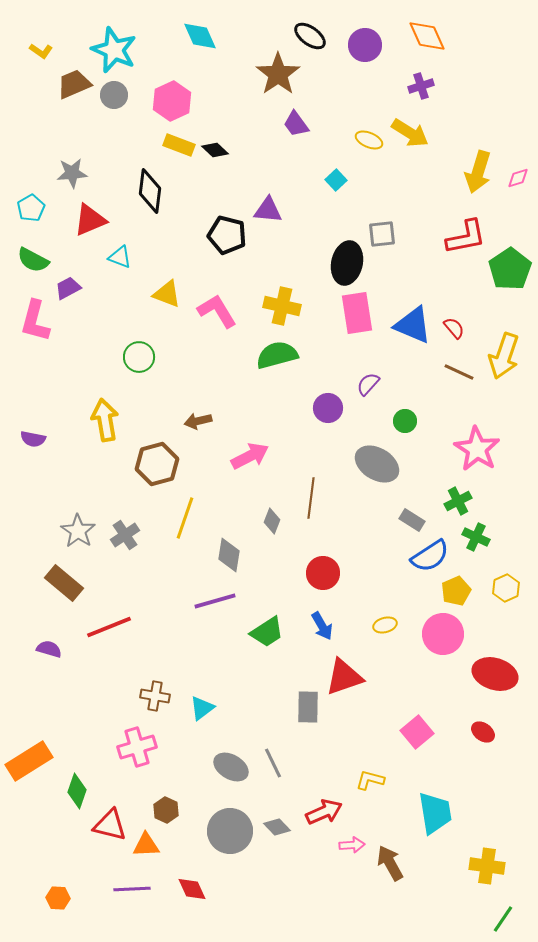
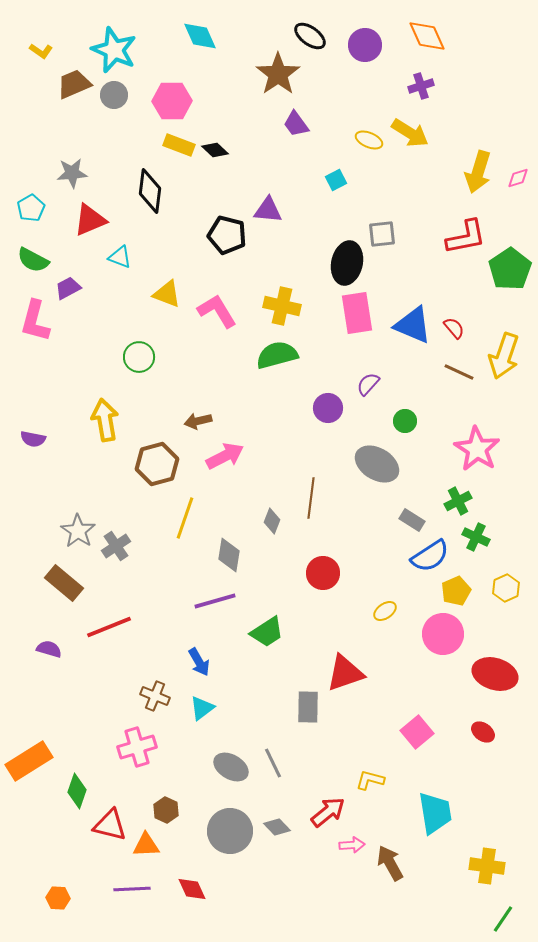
pink hexagon at (172, 101): rotated 24 degrees clockwise
cyan square at (336, 180): rotated 15 degrees clockwise
pink arrow at (250, 456): moved 25 px left
gray cross at (125, 535): moved 9 px left, 11 px down
yellow ellipse at (385, 625): moved 14 px up; rotated 20 degrees counterclockwise
blue arrow at (322, 626): moved 123 px left, 36 px down
red triangle at (344, 677): moved 1 px right, 4 px up
brown cross at (155, 696): rotated 12 degrees clockwise
red arrow at (324, 812): moved 4 px right; rotated 15 degrees counterclockwise
